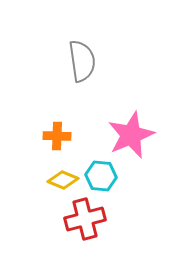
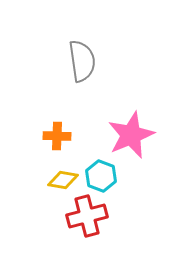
cyan hexagon: rotated 16 degrees clockwise
yellow diamond: rotated 12 degrees counterclockwise
red cross: moved 2 px right, 3 px up
